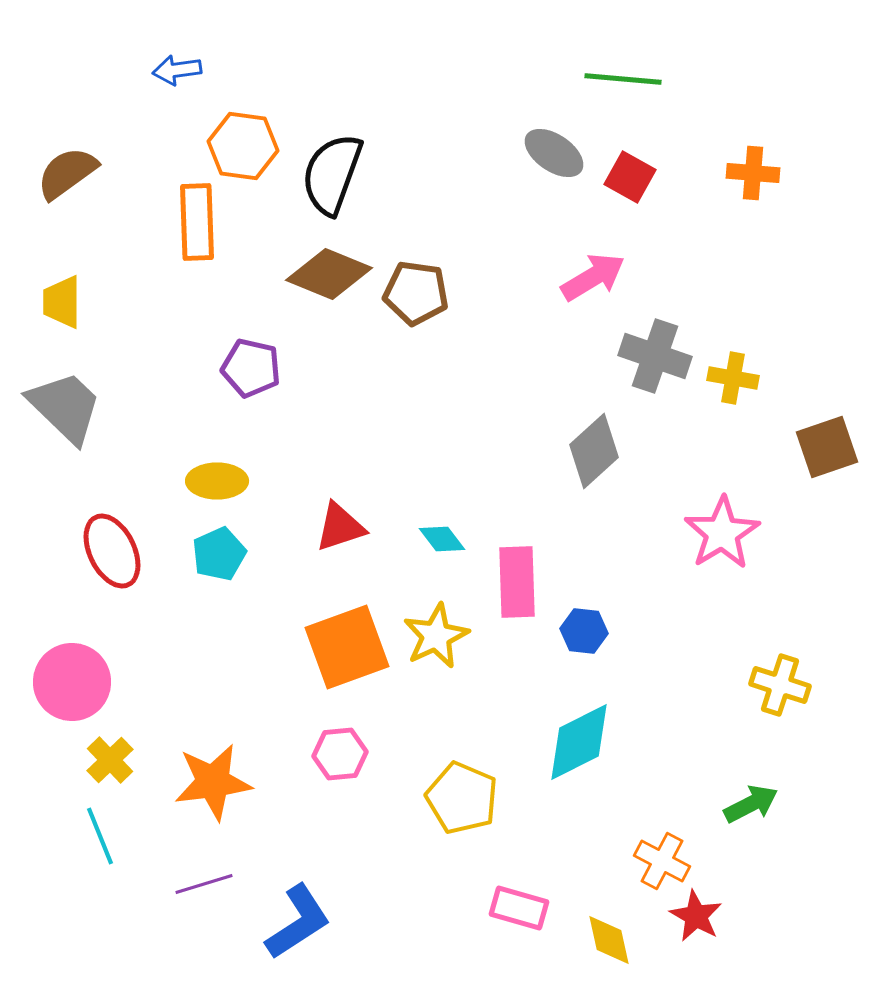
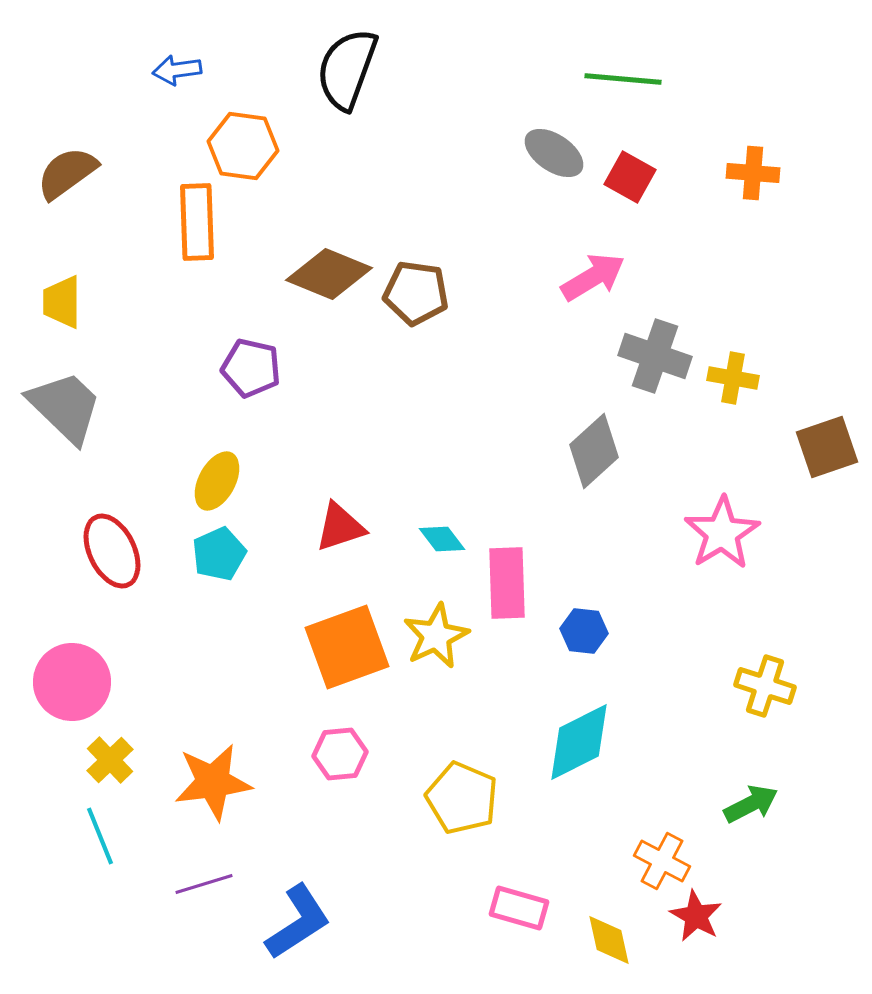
black semicircle at (332, 174): moved 15 px right, 105 px up
yellow ellipse at (217, 481): rotated 62 degrees counterclockwise
pink rectangle at (517, 582): moved 10 px left, 1 px down
yellow cross at (780, 685): moved 15 px left, 1 px down
